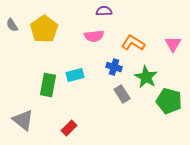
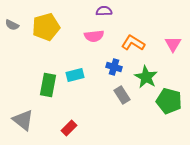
gray semicircle: rotated 32 degrees counterclockwise
yellow pentagon: moved 2 px right, 2 px up; rotated 20 degrees clockwise
gray rectangle: moved 1 px down
